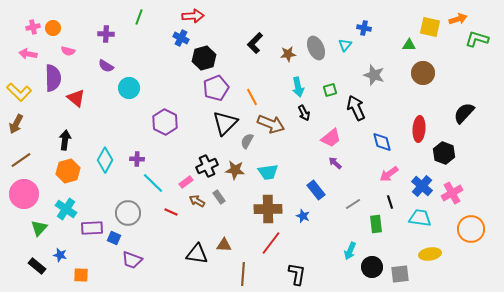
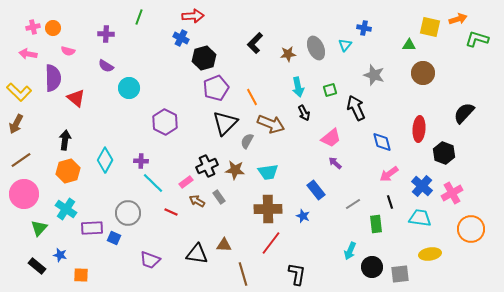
purple cross at (137, 159): moved 4 px right, 2 px down
purple trapezoid at (132, 260): moved 18 px right
brown line at (243, 274): rotated 20 degrees counterclockwise
